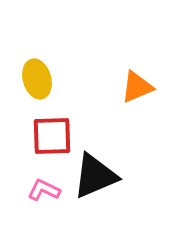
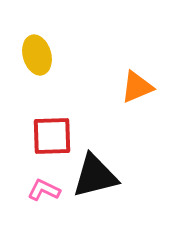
yellow ellipse: moved 24 px up
black triangle: rotated 9 degrees clockwise
